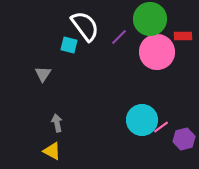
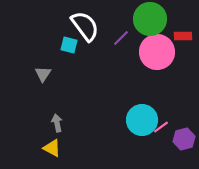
purple line: moved 2 px right, 1 px down
yellow triangle: moved 3 px up
